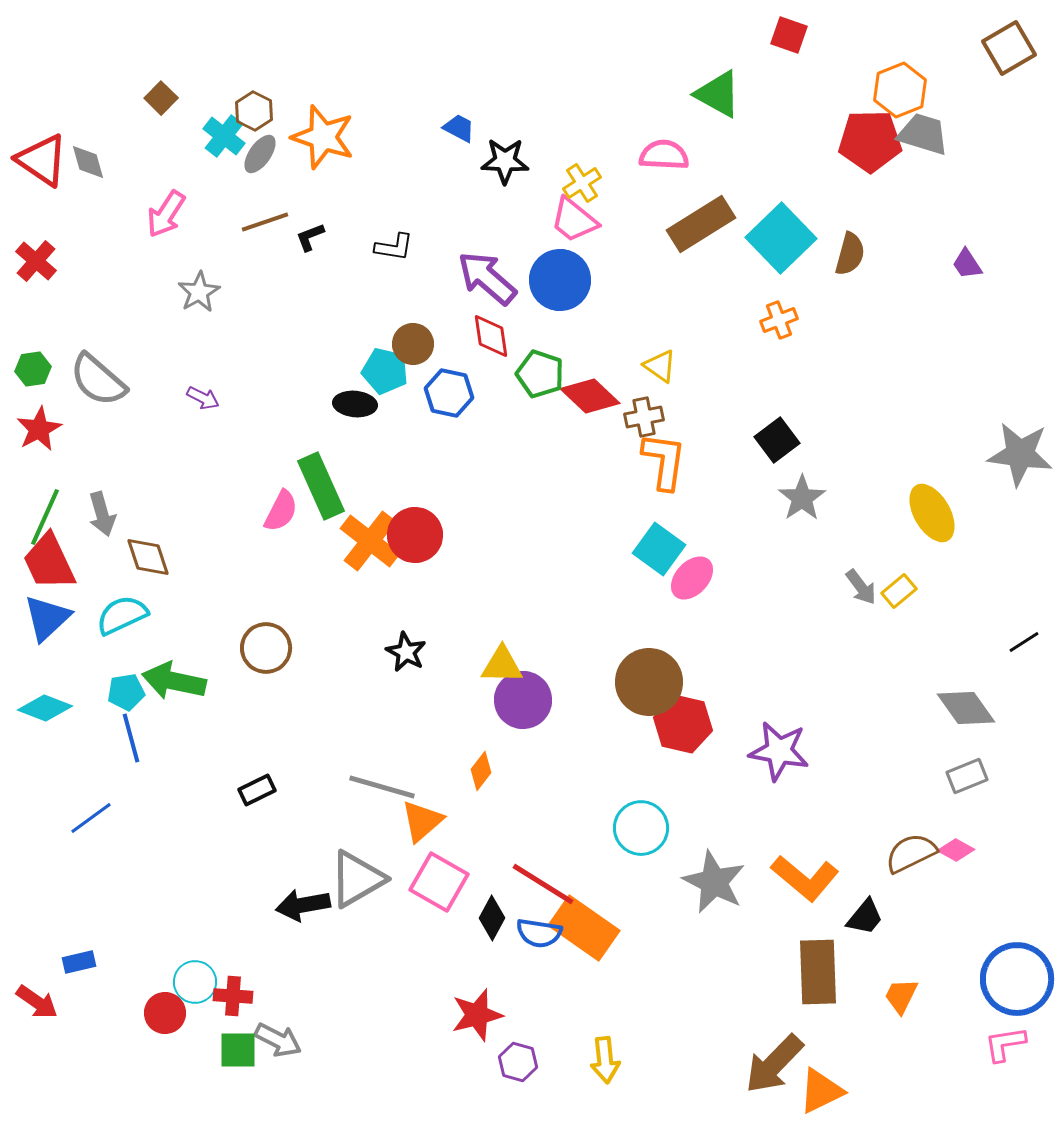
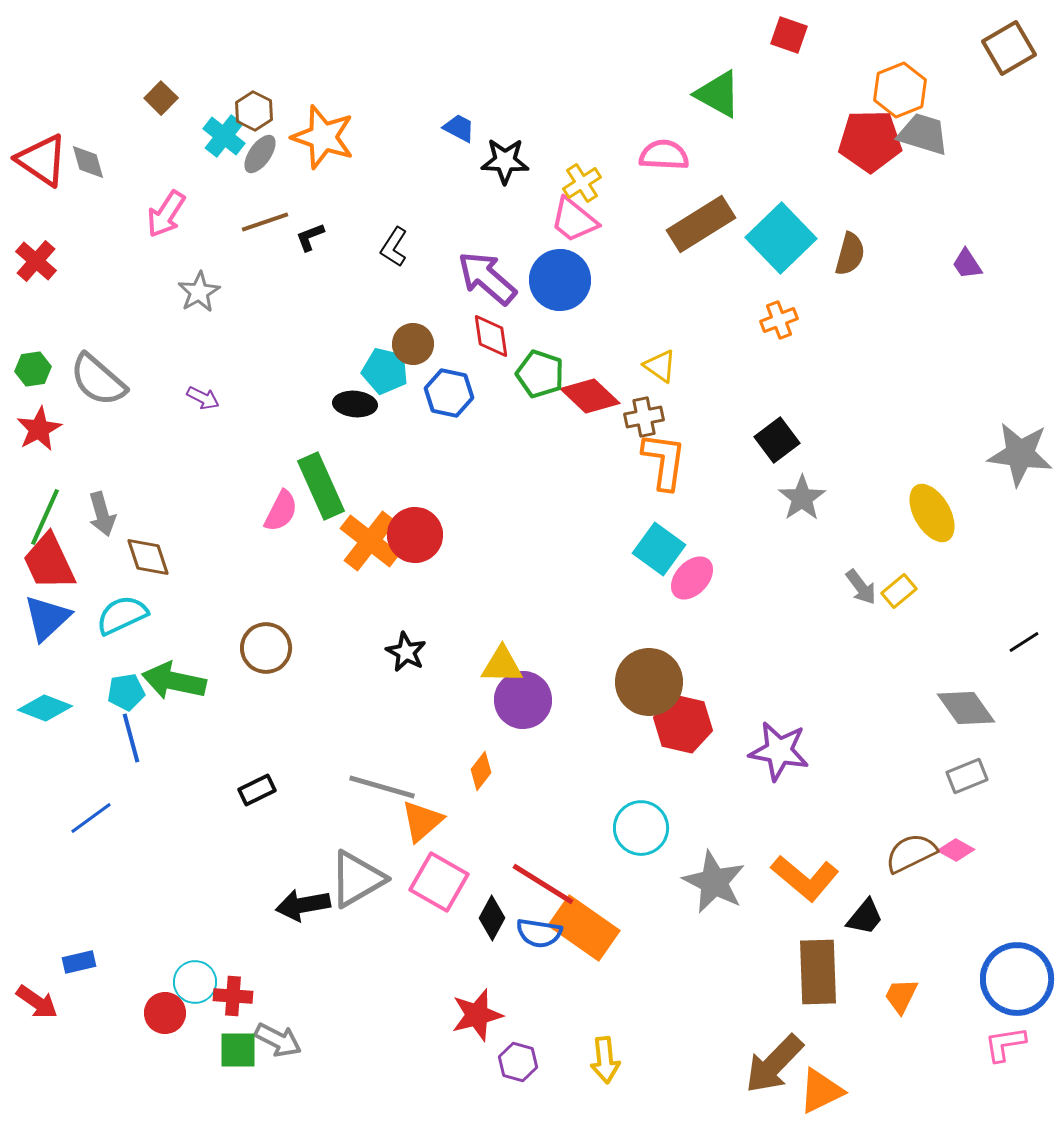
black L-shape at (394, 247): rotated 114 degrees clockwise
